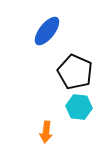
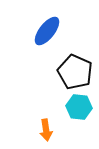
orange arrow: moved 2 px up; rotated 15 degrees counterclockwise
